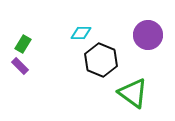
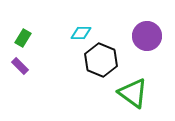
purple circle: moved 1 px left, 1 px down
green rectangle: moved 6 px up
